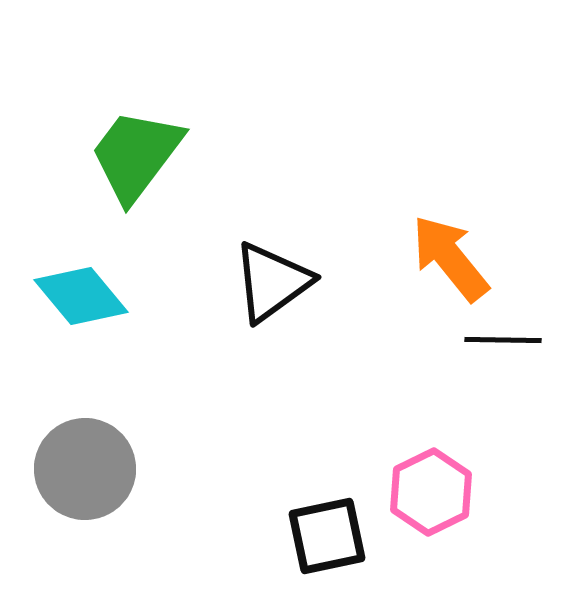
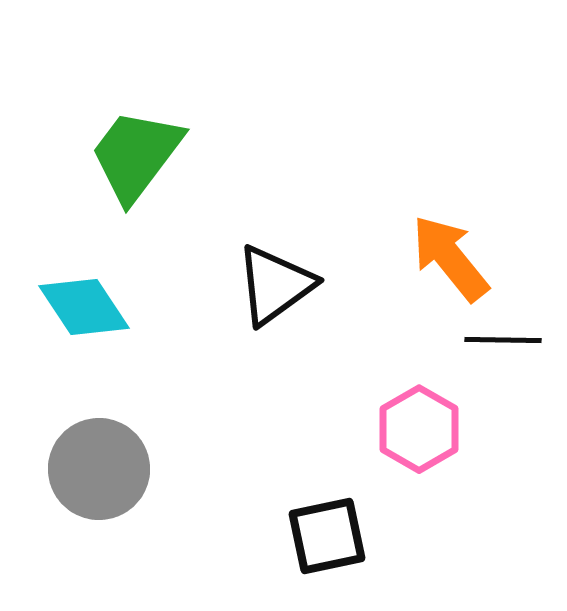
black triangle: moved 3 px right, 3 px down
cyan diamond: moved 3 px right, 11 px down; rotated 6 degrees clockwise
gray circle: moved 14 px right
pink hexagon: moved 12 px left, 63 px up; rotated 4 degrees counterclockwise
